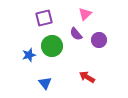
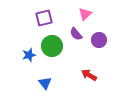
red arrow: moved 2 px right, 2 px up
